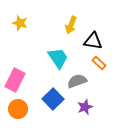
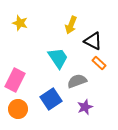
black triangle: rotated 18 degrees clockwise
blue square: moved 2 px left; rotated 10 degrees clockwise
